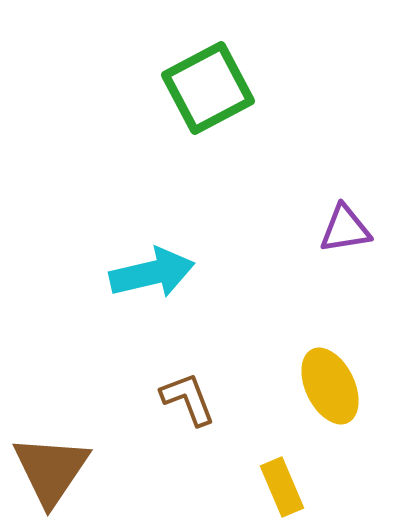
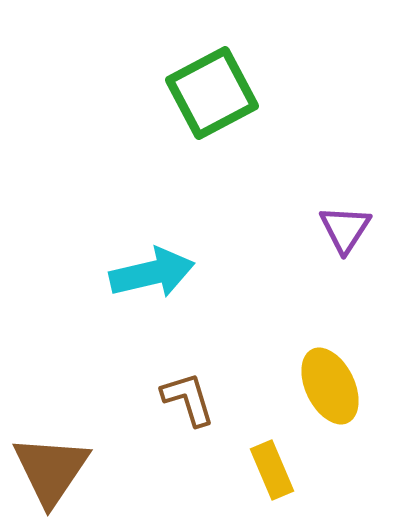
green square: moved 4 px right, 5 px down
purple triangle: rotated 48 degrees counterclockwise
brown L-shape: rotated 4 degrees clockwise
yellow rectangle: moved 10 px left, 17 px up
